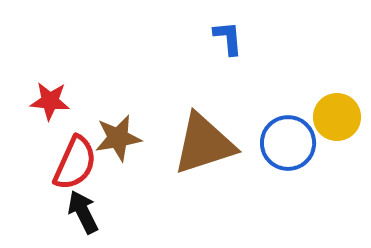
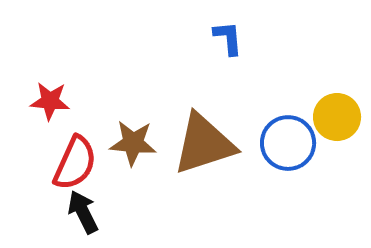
brown star: moved 15 px right, 5 px down; rotated 15 degrees clockwise
